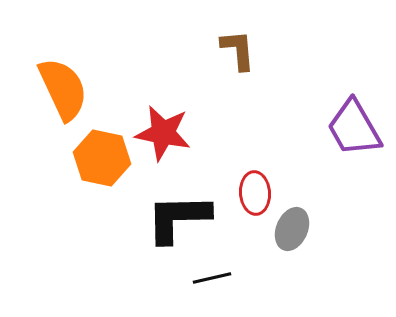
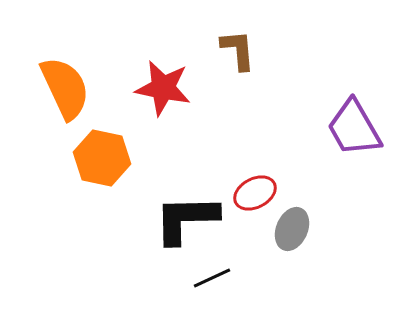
orange semicircle: moved 2 px right, 1 px up
red star: moved 45 px up
red ellipse: rotated 66 degrees clockwise
black L-shape: moved 8 px right, 1 px down
black line: rotated 12 degrees counterclockwise
